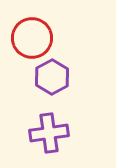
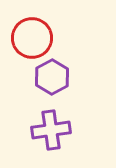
purple cross: moved 2 px right, 3 px up
